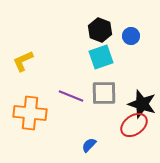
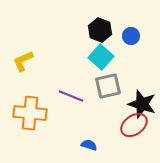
cyan square: rotated 30 degrees counterclockwise
gray square: moved 4 px right, 7 px up; rotated 12 degrees counterclockwise
blue semicircle: rotated 63 degrees clockwise
